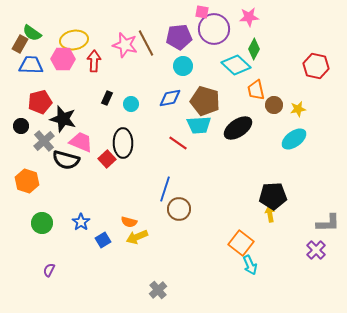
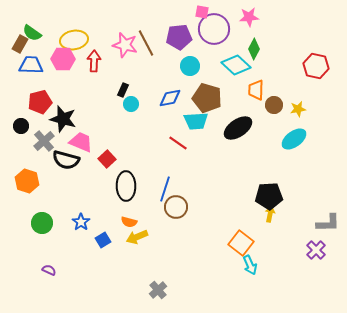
cyan circle at (183, 66): moved 7 px right
orange trapezoid at (256, 90): rotated 15 degrees clockwise
black rectangle at (107, 98): moved 16 px right, 8 px up
brown pentagon at (205, 101): moved 2 px right, 3 px up
cyan trapezoid at (199, 125): moved 3 px left, 4 px up
black ellipse at (123, 143): moved 3 px right, 43 px down
black pentagon at (273, 196): moved 4 px left
brown circle at (179, 209): moved 3 px left, 2 px up
yellow arrow at (270, 214): rotated 21 degrees clockwise
purple semicircle at (49, 270): rotated 88 degrees clockwise
